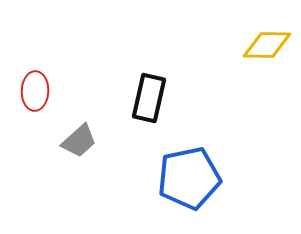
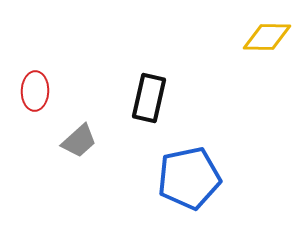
yellow diamond: moved 8 px up
